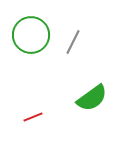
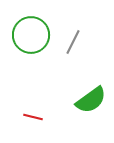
green semicircle: moved 1 px left, 2 px down
red line: rotated 36 degrees clockwise
